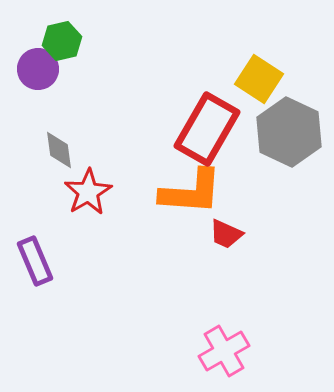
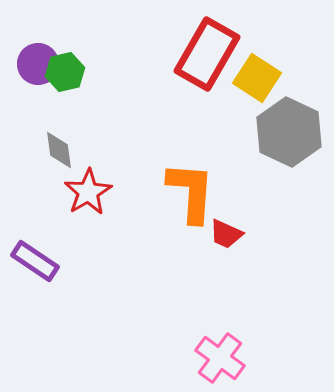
green hexagon: moved 3 px right, 31 px down
purple circle: moved 5 px up
yellow square: moved 2 px left, 1 px up
red rectangle: moved 75 px up
orange L-shape: rotated 90 degrees counterclockwise
purple rectangle: rotated 33 degrees counterclockwise
pink cross: moved 4 px left, 7 px down; rotated 24 degrees counterclockwise
